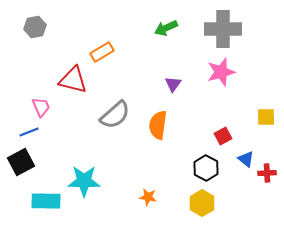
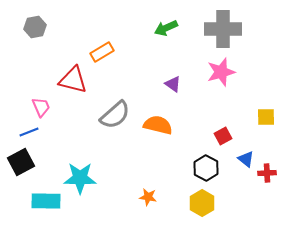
purple triangle: rotated 30 degrees counterclockwise
orange semicircle: rotated 96 degrees clockwise
cyan star: moved 4 px left, 3 px up
